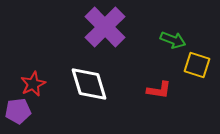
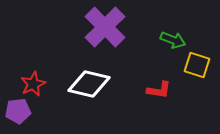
white diamond: rotated 60 degrees counterclockwise
